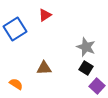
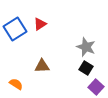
red triangle: moved 5 px left, 9 px down
brown triangle: moved 2 px left, 2 px up
purple square: moved 1 px left, 1 px down
